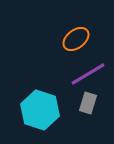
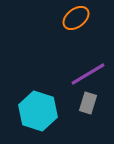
orange ellipse: moved 21 px up
cyan hexagon: moved 2 px left, 1 px down
